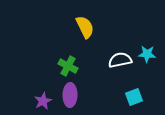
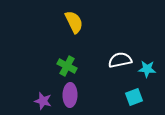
yellow semicircle: moved 11 px left, 5 px up
cyan star: moved 15 px down
green cross: moved 1 px left
purple star: rotated 30 degrees counterclockwise
